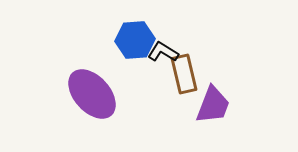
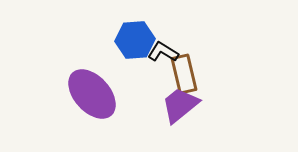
purple trapezoid: moved 33 px left; rotated 150 degrees counterclockwise
